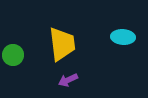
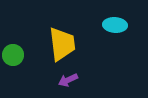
cyan ellipse: moved 8 px left, 12 px up
